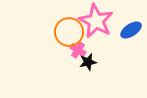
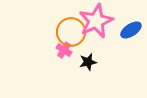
pink star: rotated 20 degrees clockwise
orange circle: moved 2 px right
pink cross: moved 14 px left
